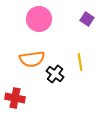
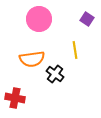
yellow line: moved 5 px left, 12 px up
